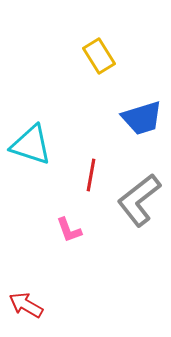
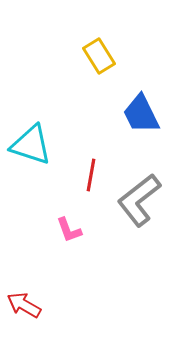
blue trapezoid: moved 1 px left, 4 px up; rotated 81 degrees clockwise
red arrow: moved 2 px left
